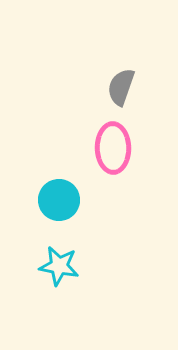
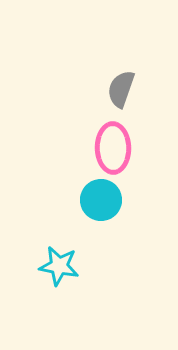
gray semicircle: moved 2 px down
cyan circle: moved 42 px right
